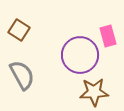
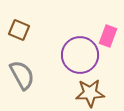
brown square: rotated 10 degrees counterclockwise
pink rectangle: rotated 35 degrees clockwise
brown star: moved 4 px left, 1 px down
